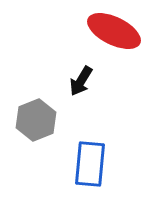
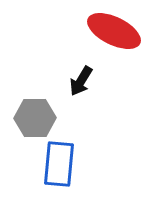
gray hexagon: moved 1 px left, 2 px up; rotated 21 degrees clockwise
blue rectangle: moved 31 px left
